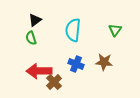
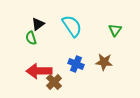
black triangle: moved 3 px right, 4 px down
cyan semicircle: moved 1 px left, 4 px up; rotated 140 degrees clockwise
